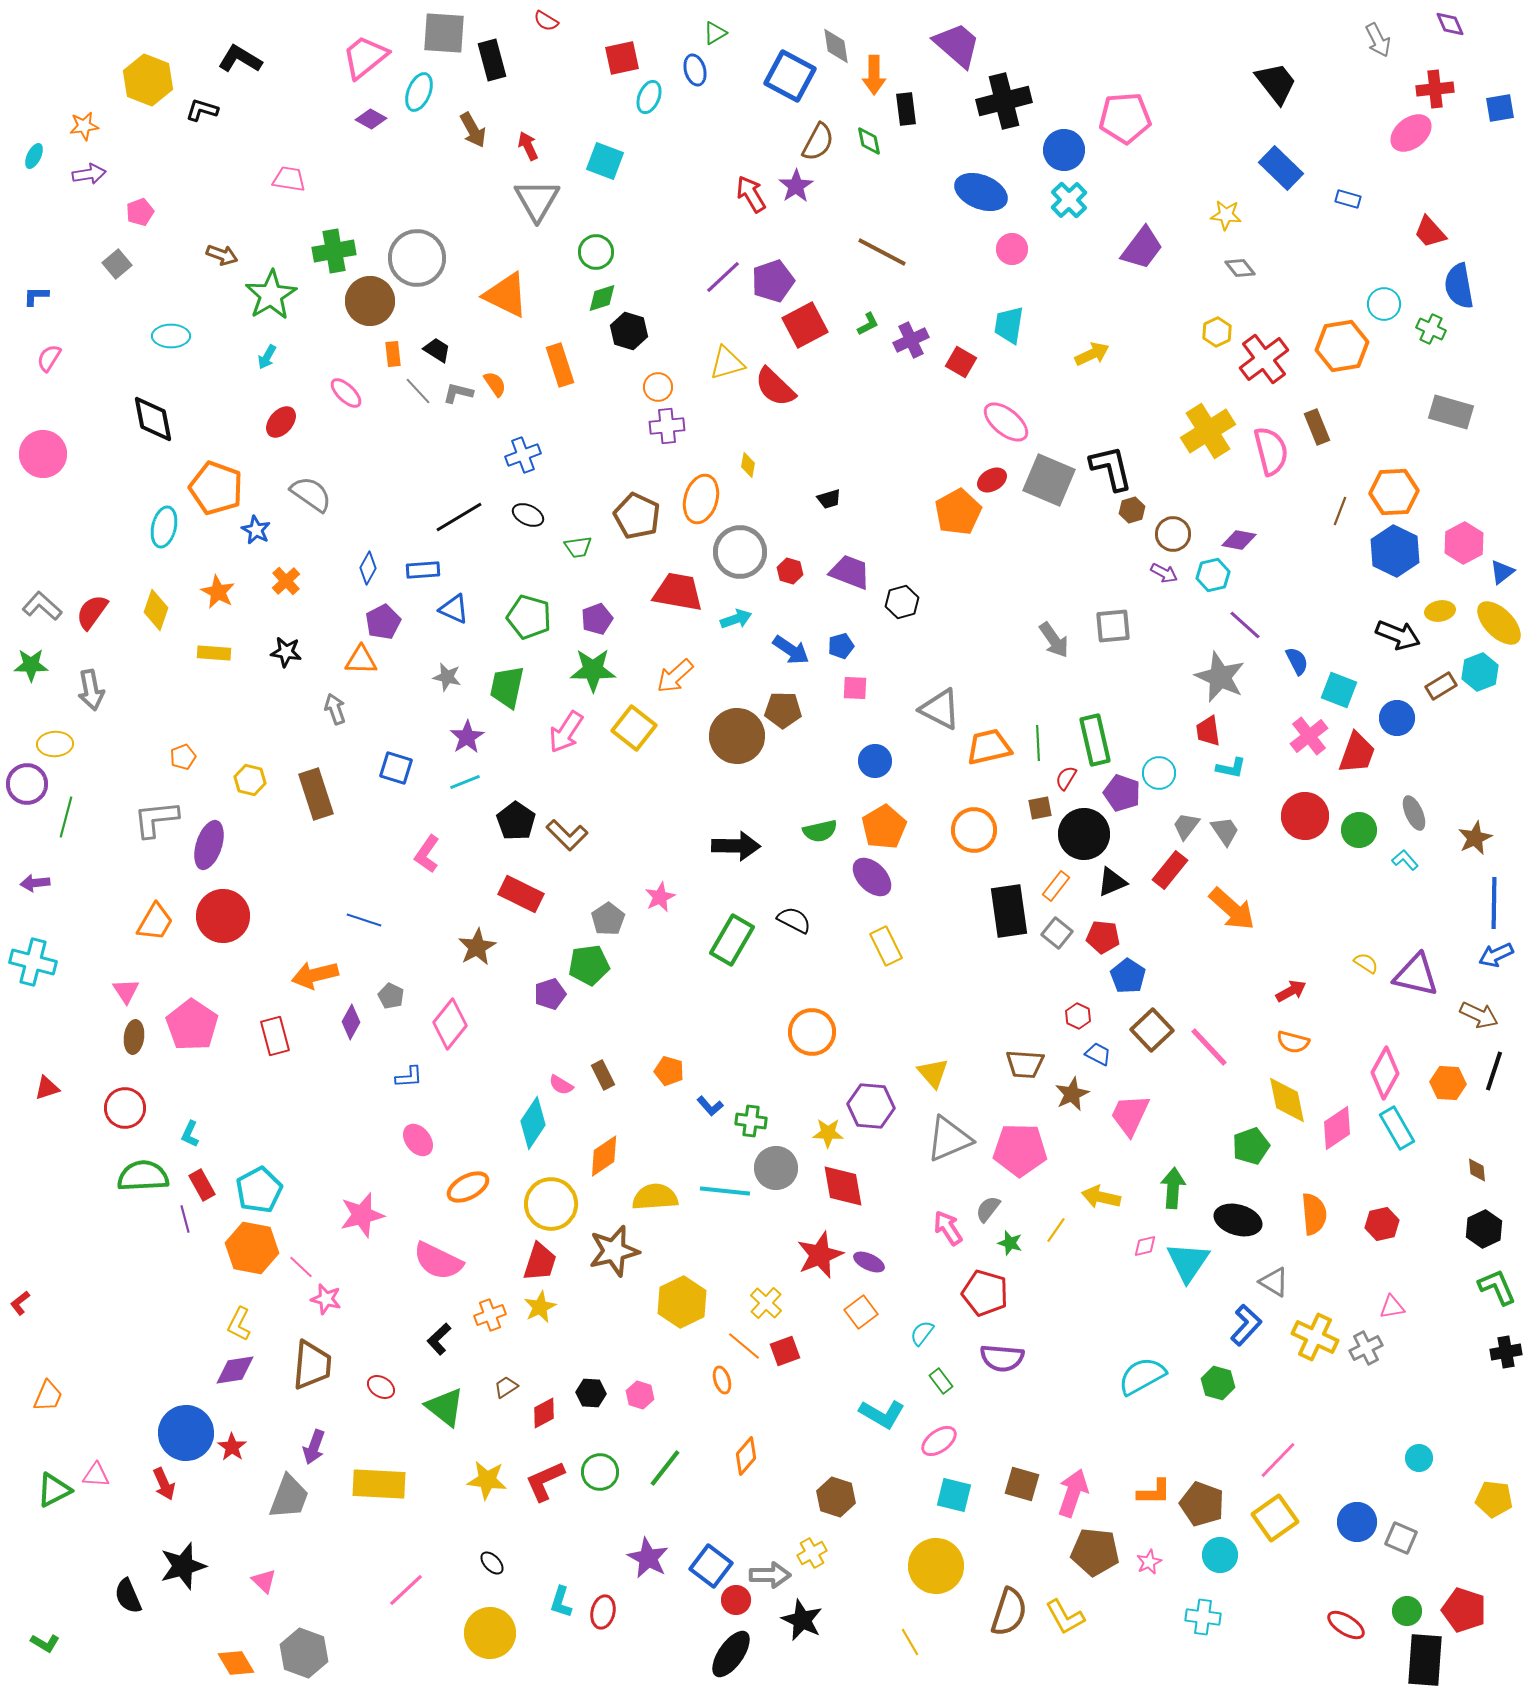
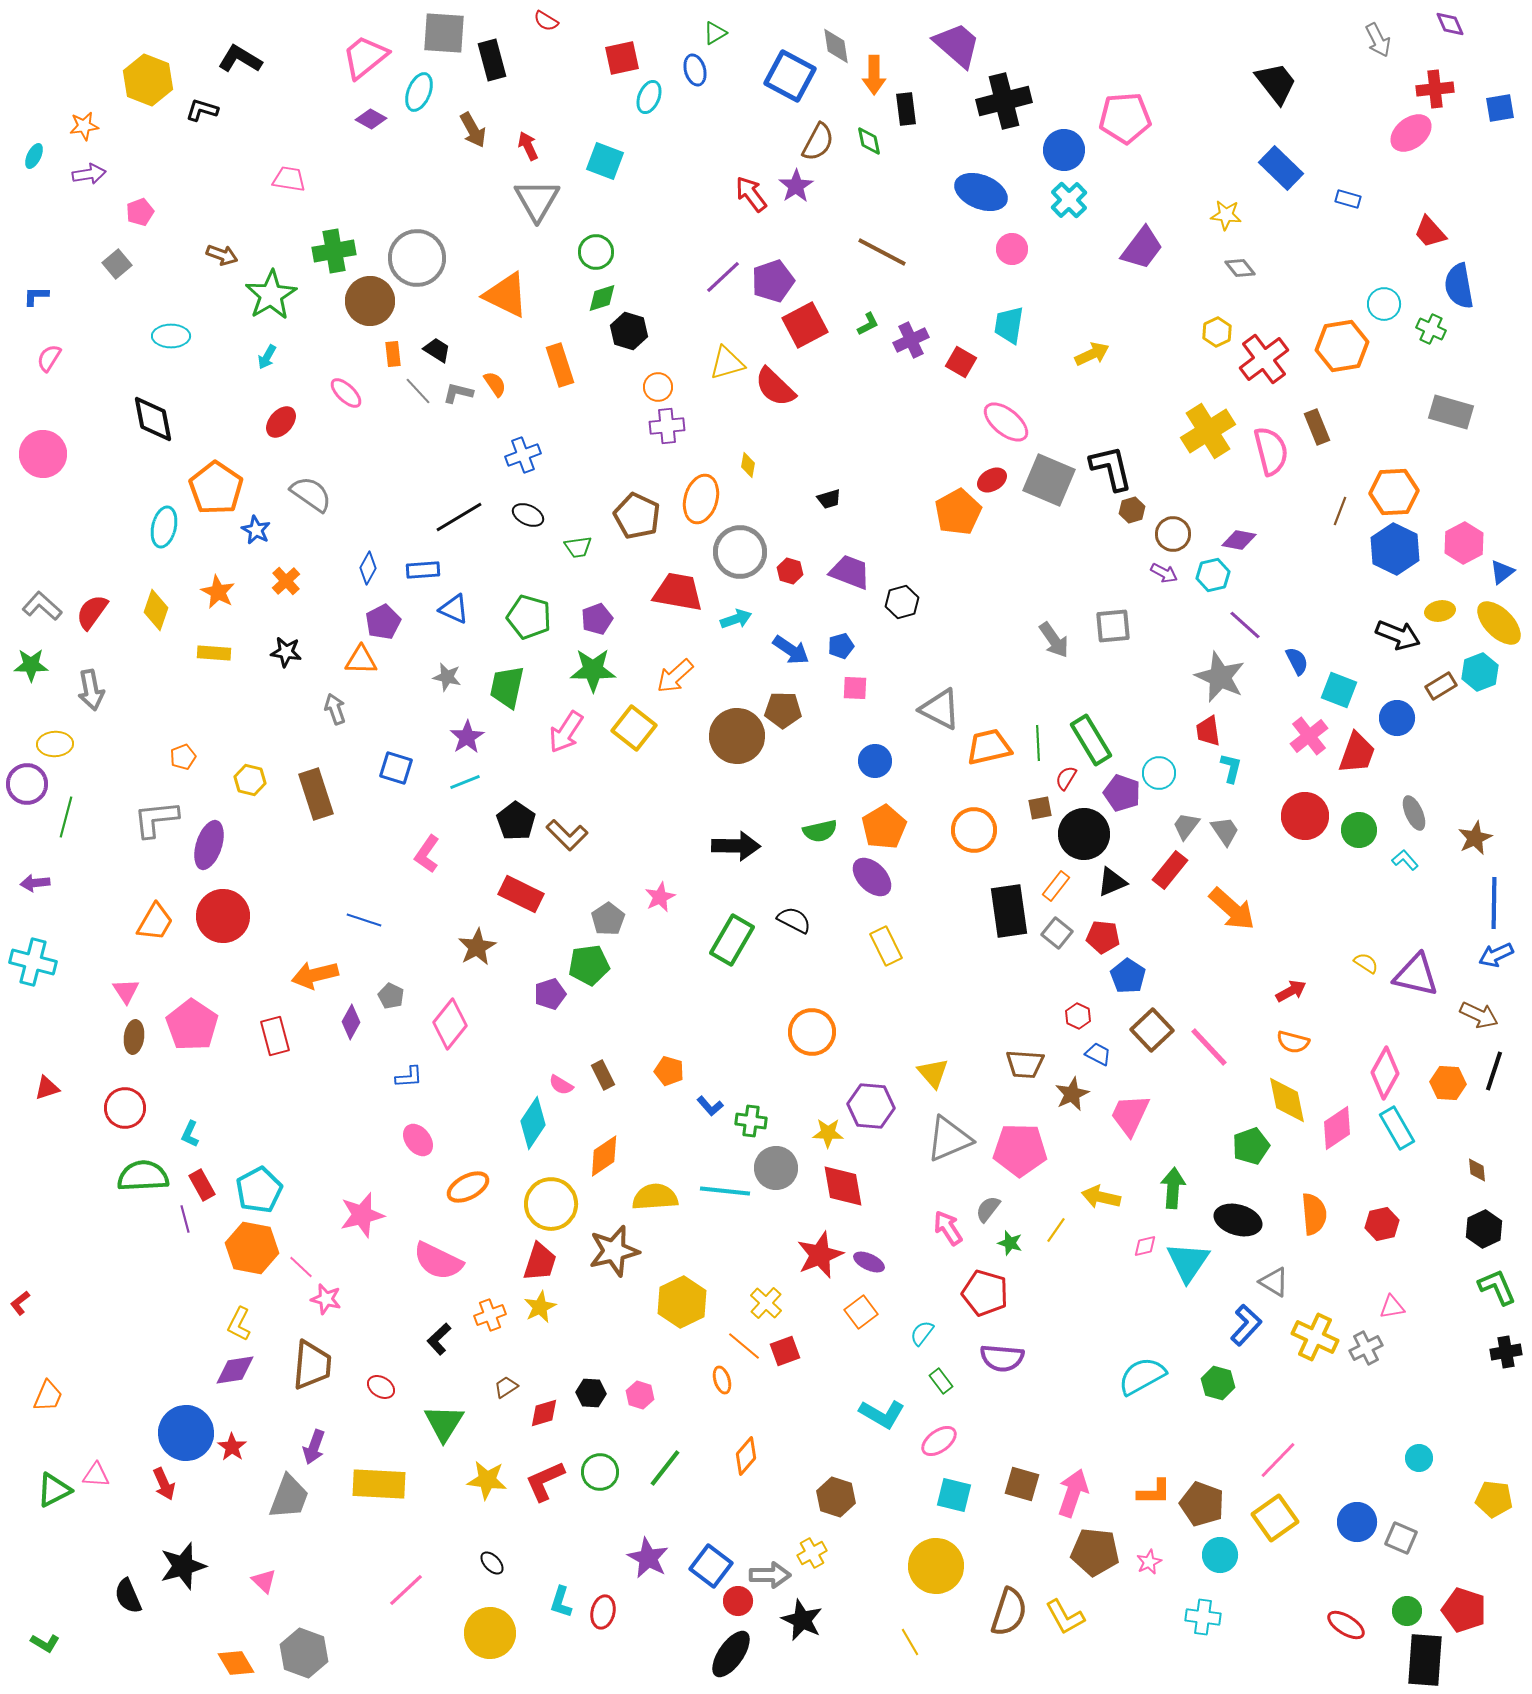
red arrow at (751, 194): rotated 6 degrees counterclockwise
orange pentagon at (216, 488): rotated 14 degrees clockwise
blue hexagon at (1395, 551): moved 2 px up
green rectangle at (1095, 740): moved 4 px left; rotated 18 degrees counterclockwise
cyan L-shape at (1231, 768): rotated 88 degrees counterclockwise
green triangle at (445, 1407): moved 1 px left, 16 px down; rotated 24 degrees clockwise
red diamond at (544, 1413): rotated 12 degrees clockwise
red circle at (736, 1600): moved 2 px right, 1 px down
